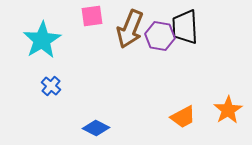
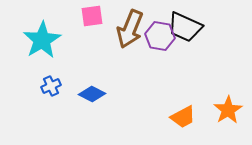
black trapezoid: rotated 63 degrees counterclockwise
blue cross: rotated 24 degrees clockwise
blue diamond: moved 4 px left, 34 px up
